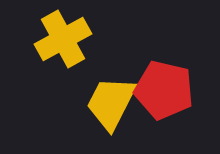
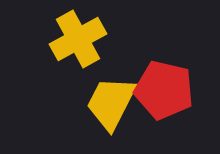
yellow cross: moved 15 px right
